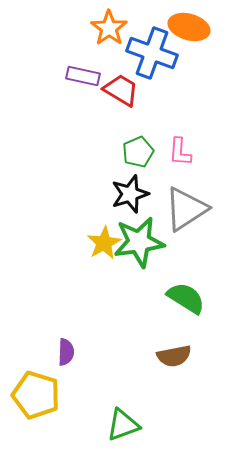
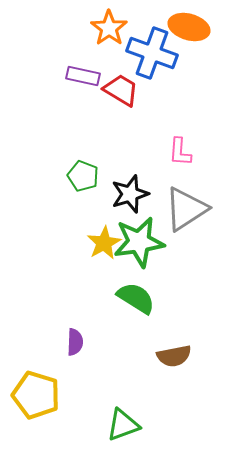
green pentagon: moved 55 px left, 24 px down; rotated 28 degrees counterclockwise
green semicircle: moved 50 px left
purple semicircle: moved 9 px right, 10 px up
